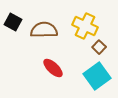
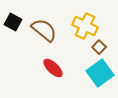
brown semicircle: rotated 40 degrees clockwise
cyan square: moved 3 px right, 3 px up
